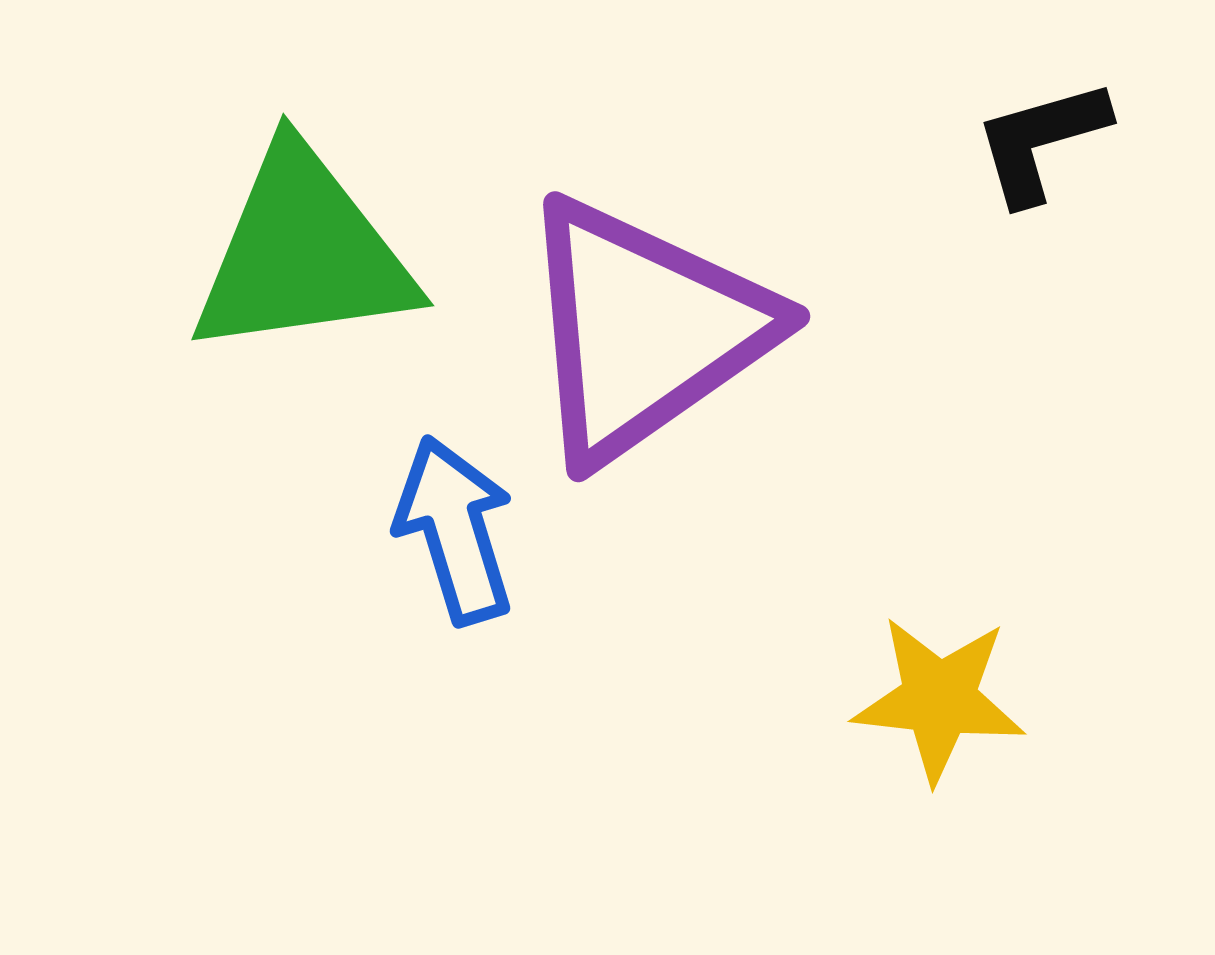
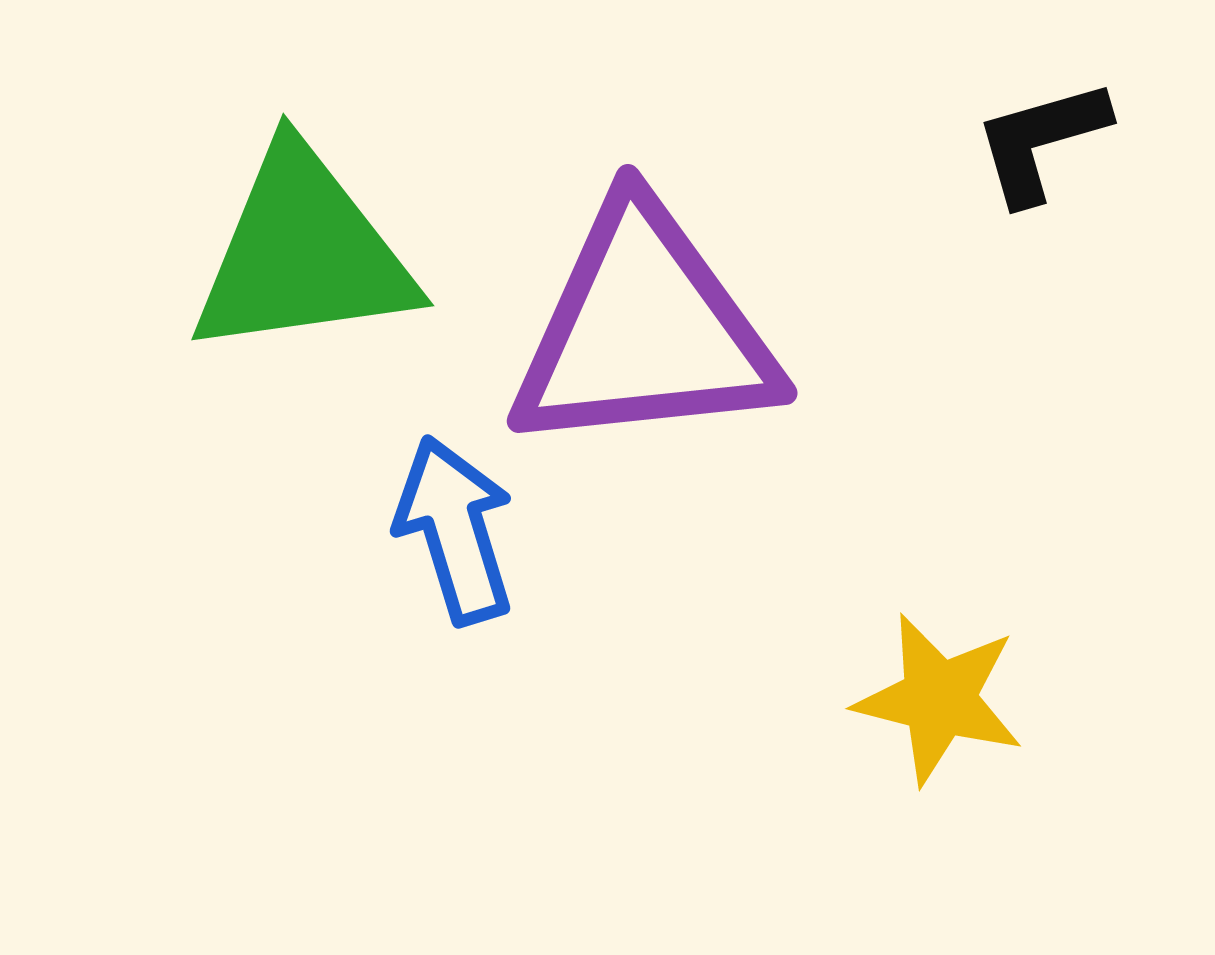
purple triangle: rotated 29 degrees clockwise
yellow star: rotated 8 degrees clockwise
